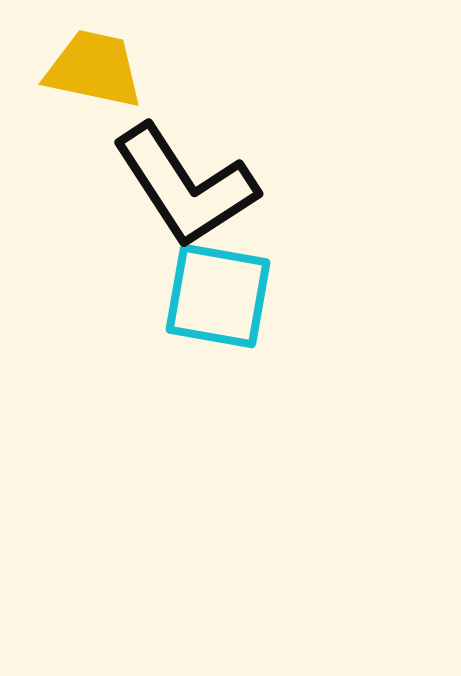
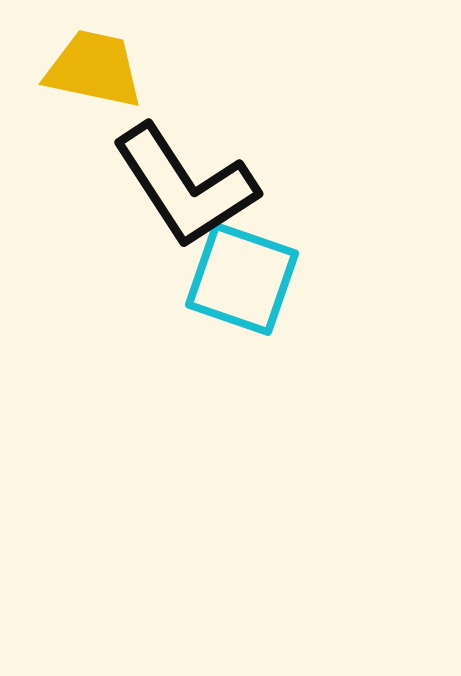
cyan square: moved 24 px right, 17 px up; rotated 9 degrees clockwise
